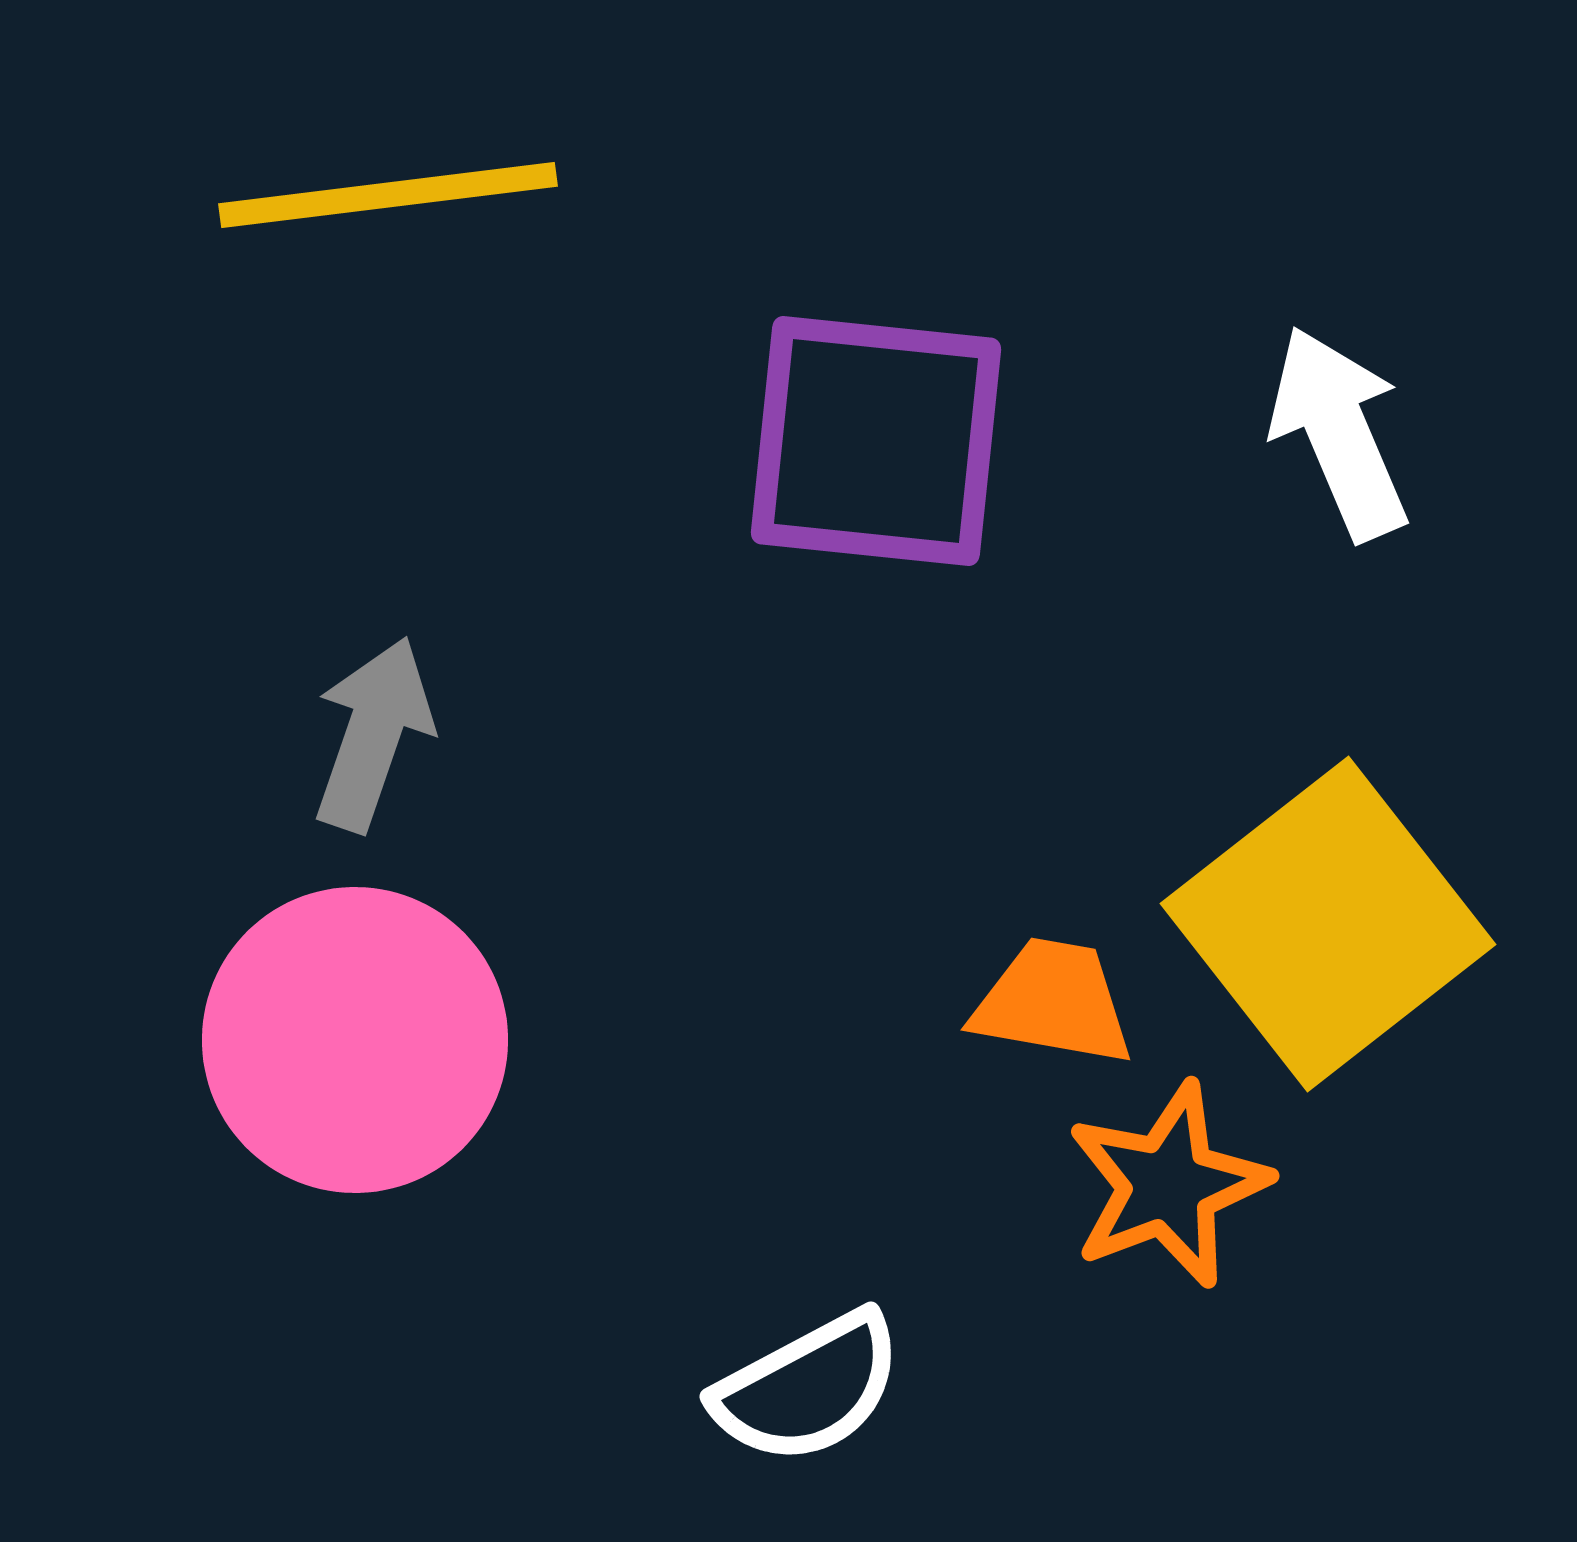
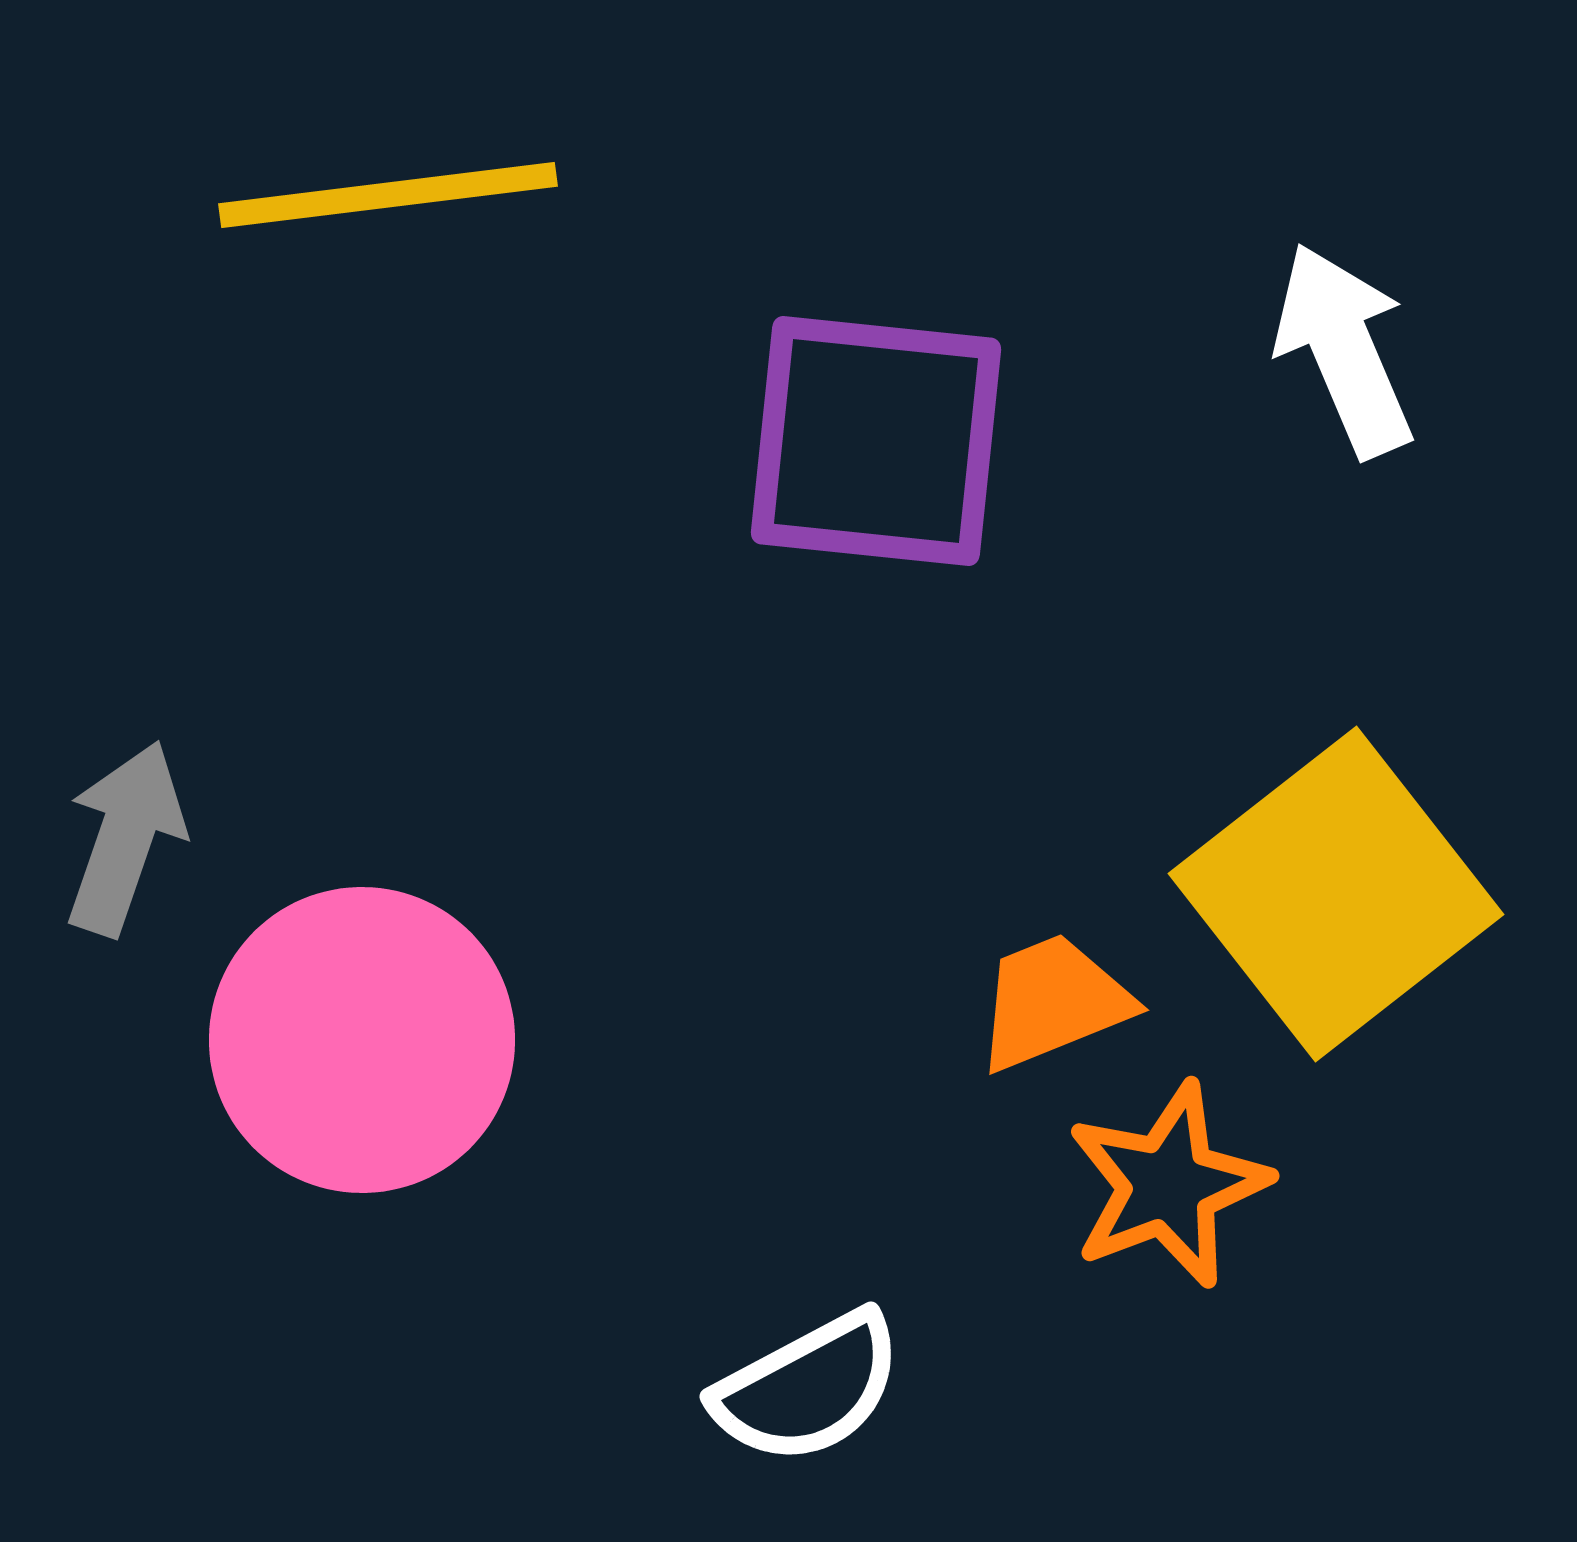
white arrow: moved 5 px right, 83 px up
gray arrow: moved 248 px left, 104 px down
yellow square: moved 8 px right, 30 px up
orange trapezoid: rotated 32 degrees counterclockwise
pink circle: moved 7 px right
